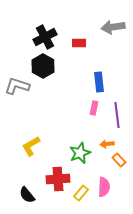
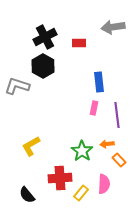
green star: moved 2 px right, 2 px up; rotated 15 degrees counterclockwise
red cross: moved 2 px right, 1 px up
pink semicircle: moved 3 px up
